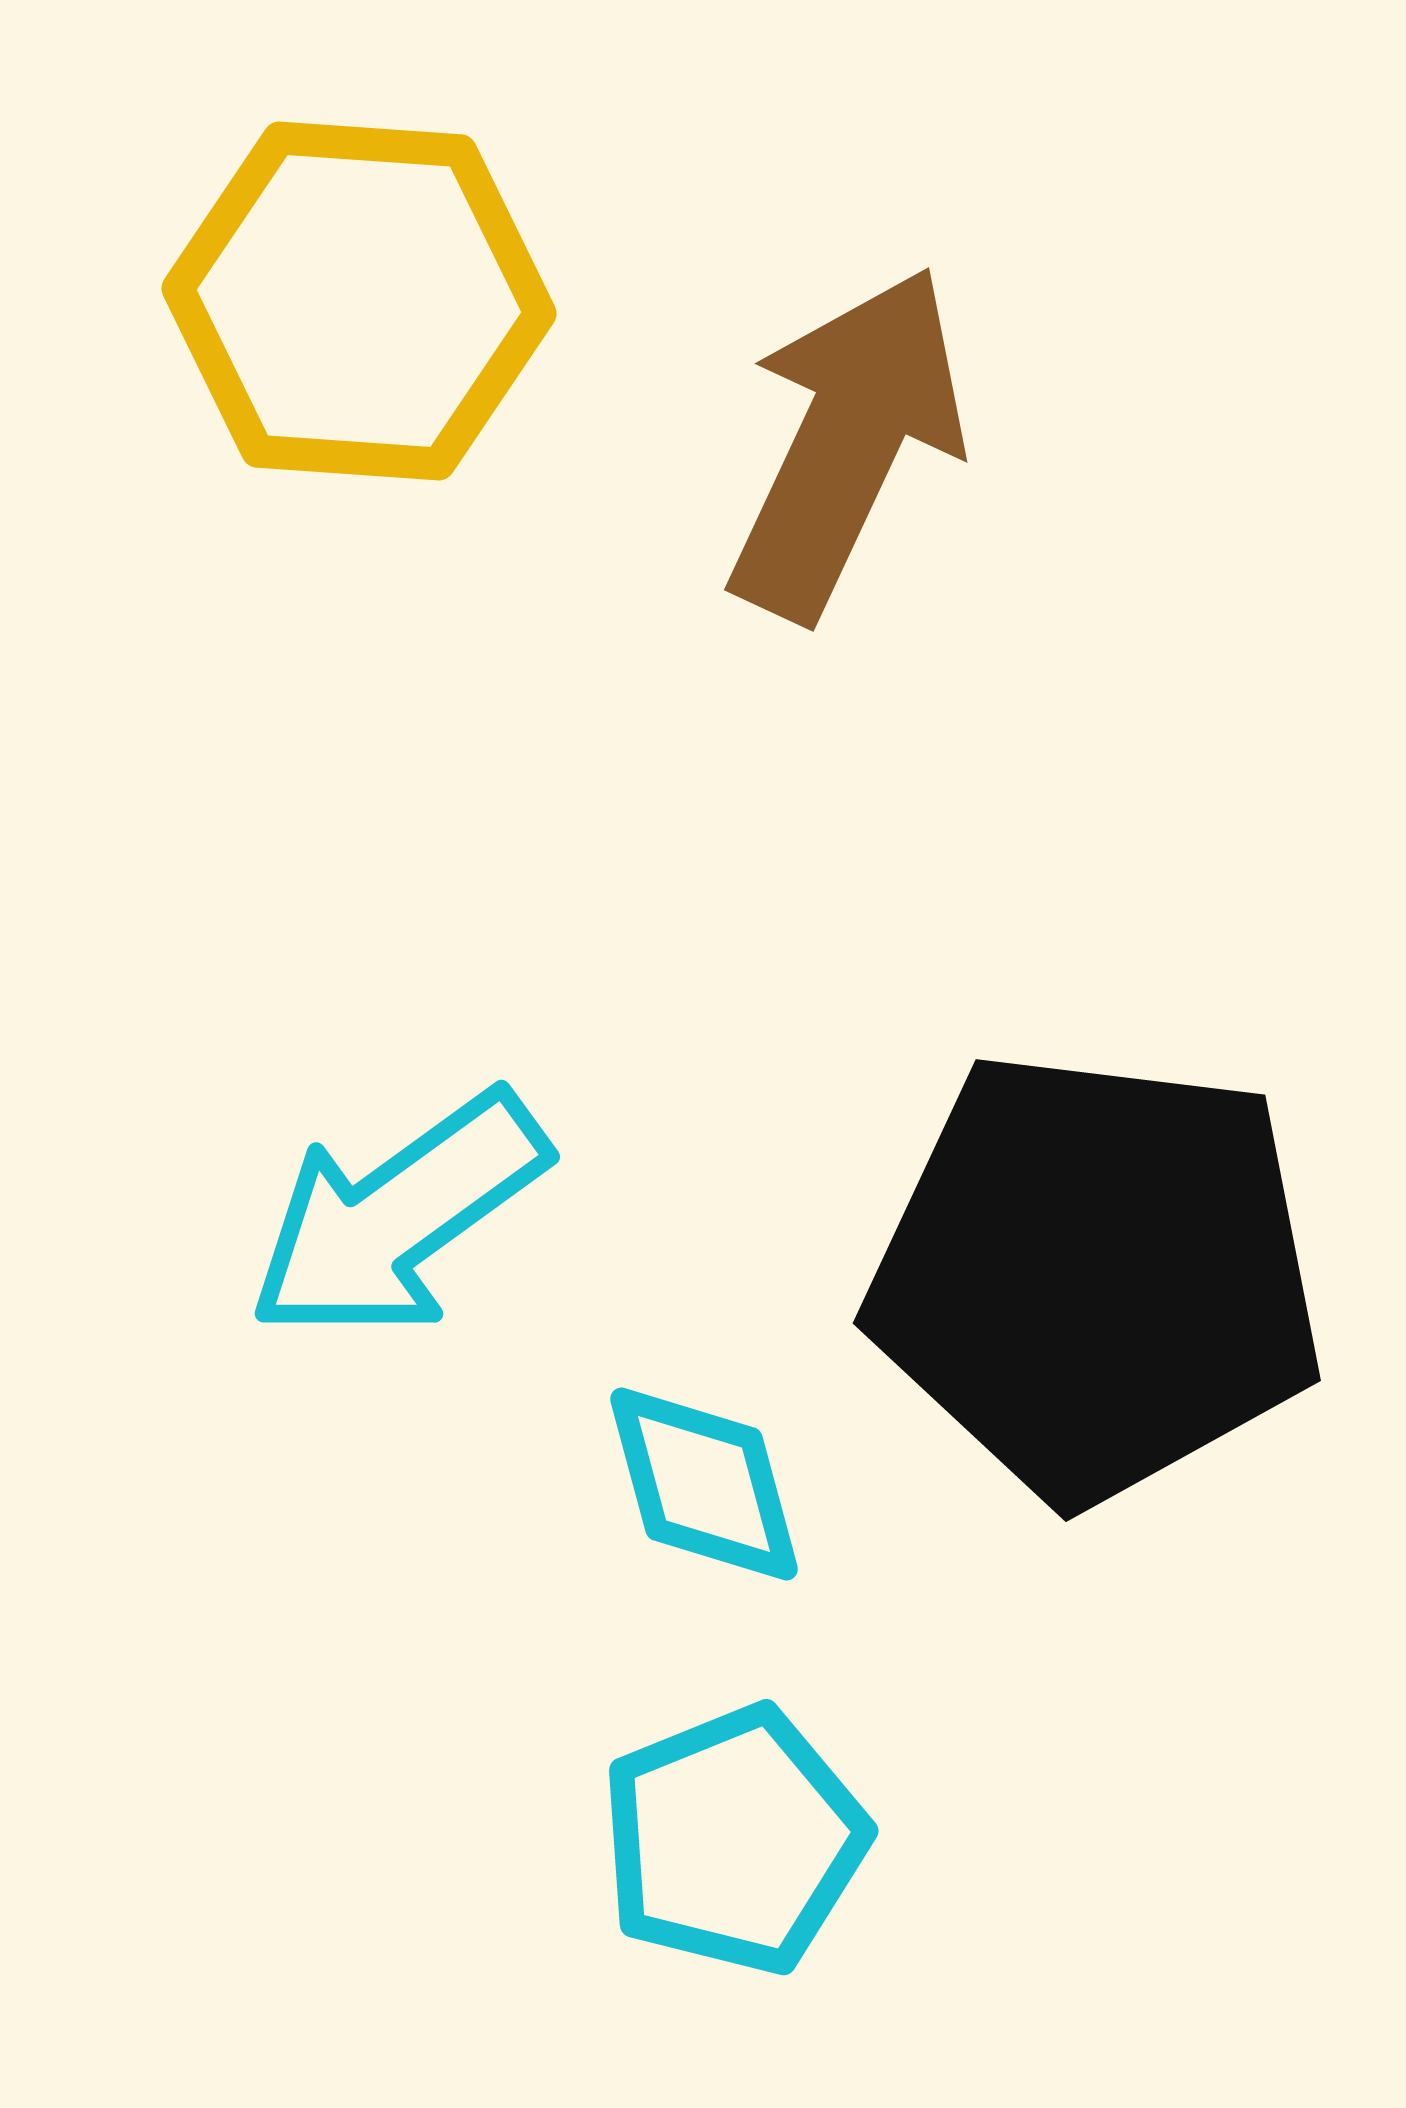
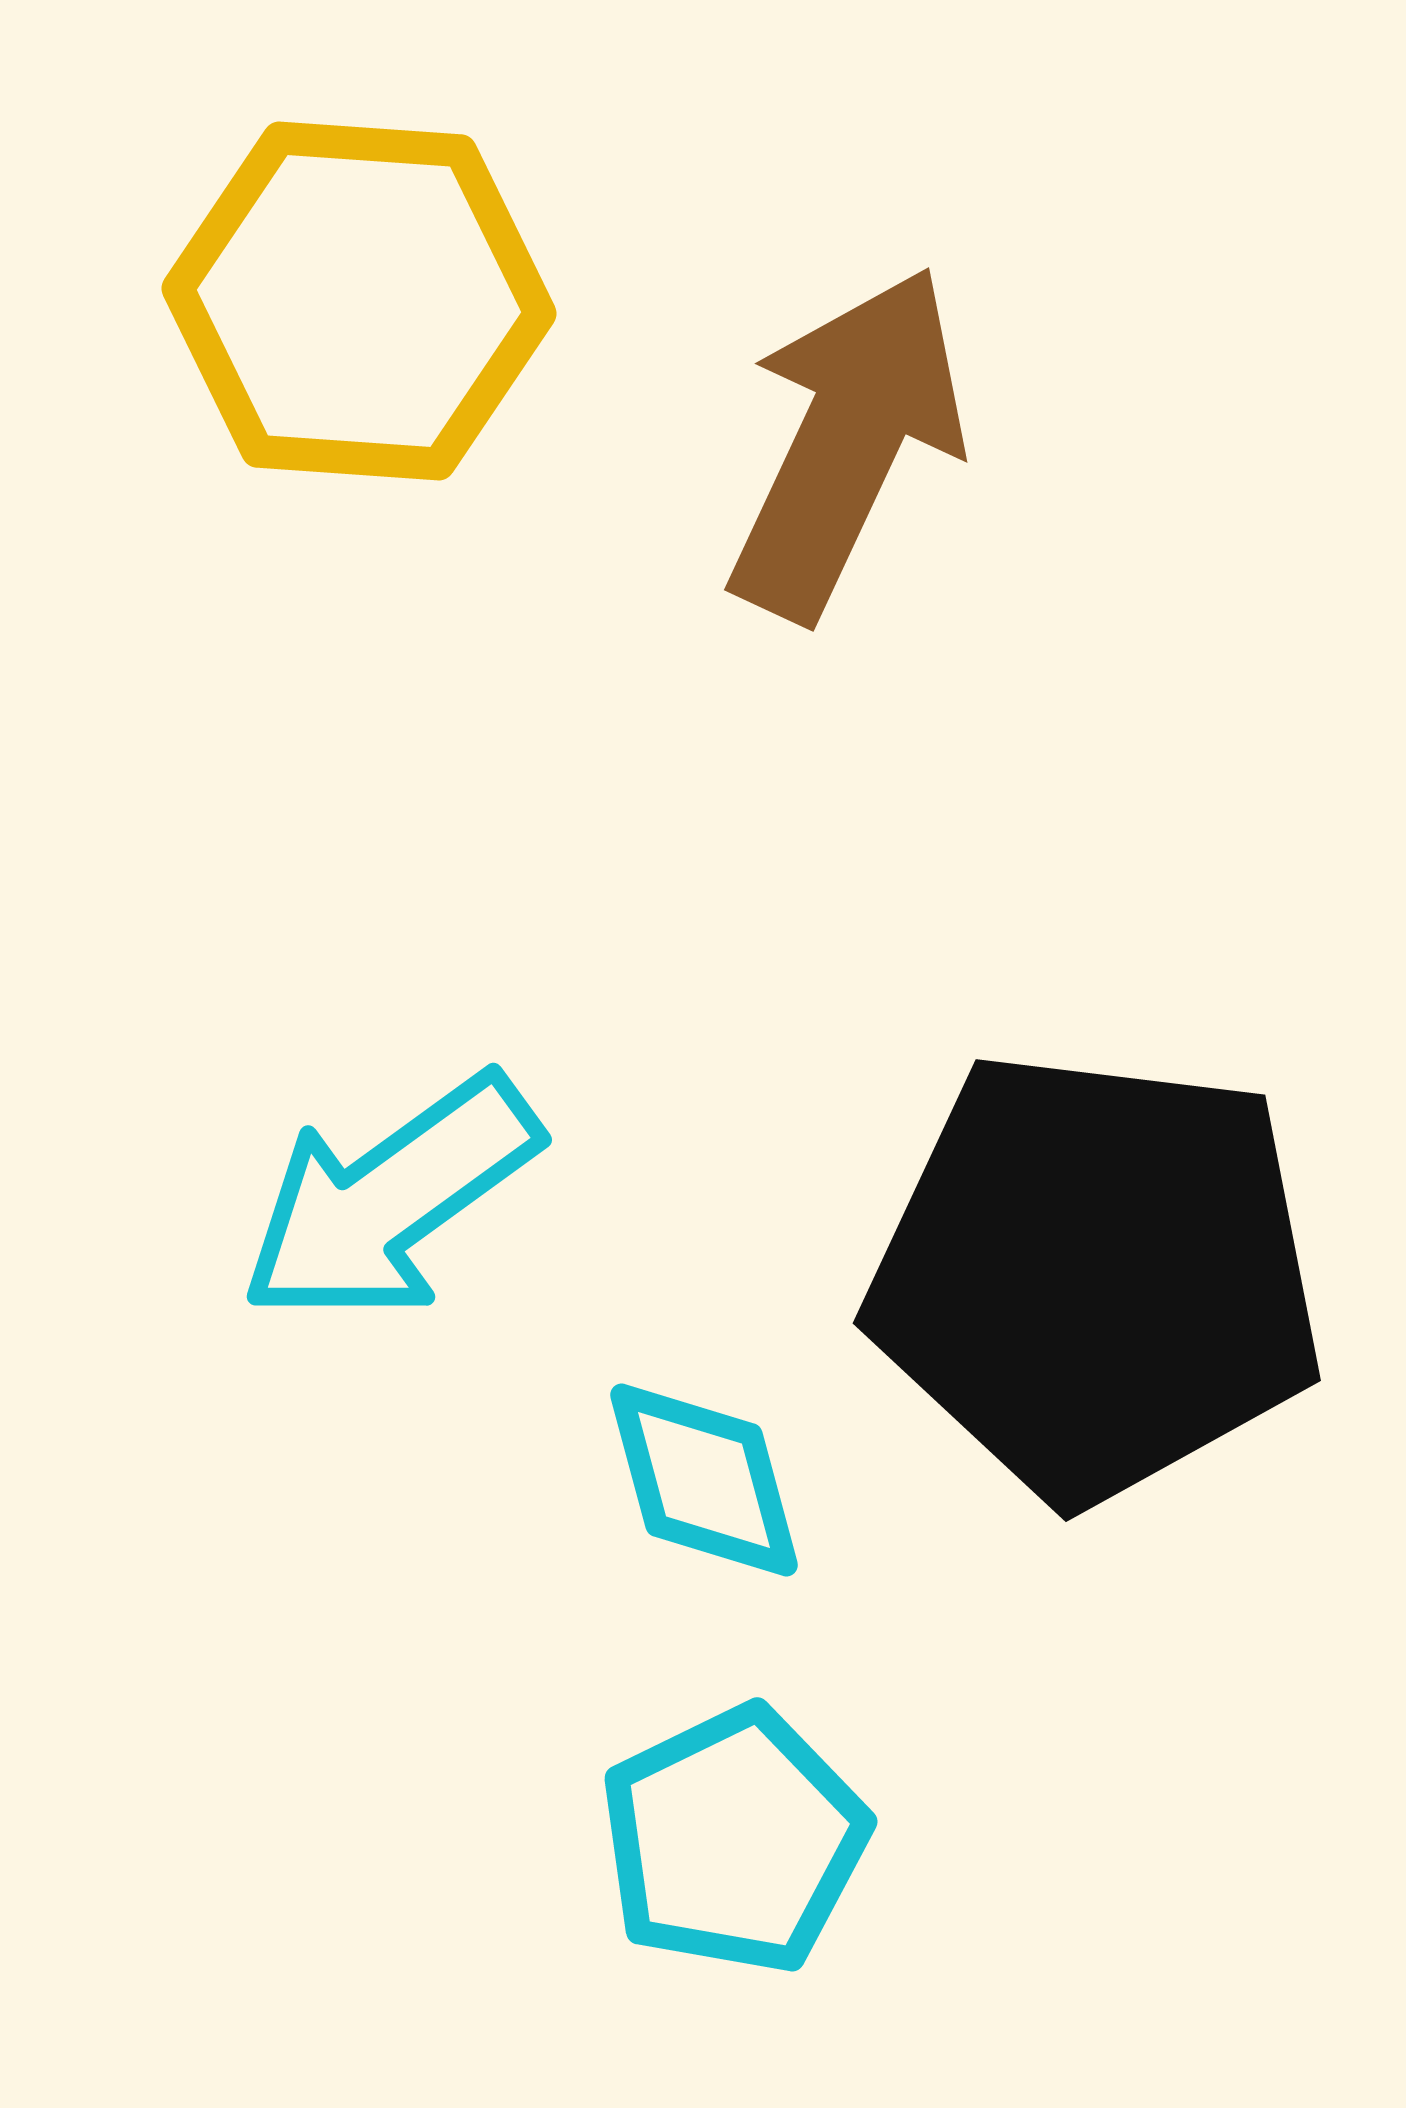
cyan arrow: moved 8 px left, 17 px up
cyan diamond: moved 4 px up
cyan pentagon: rotated 4 degrees counterclockwise
